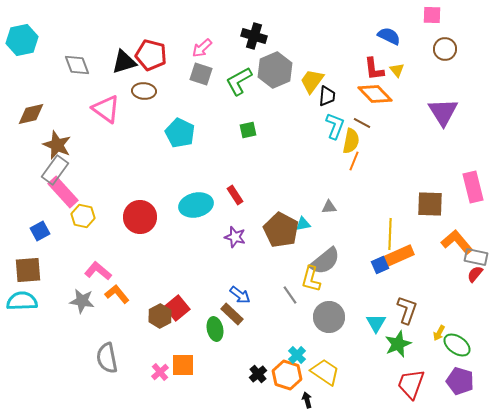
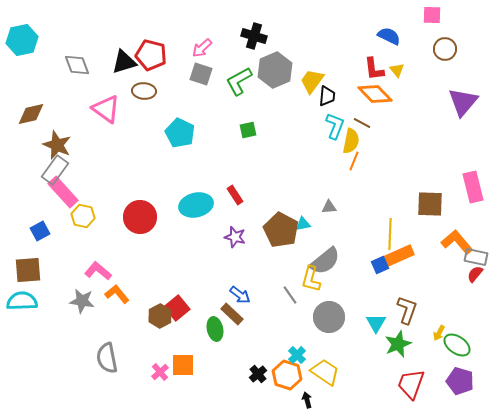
purple triangle at (443, 112): moved 20 px right, 10 px up; rotated 12 degrees clockwise
